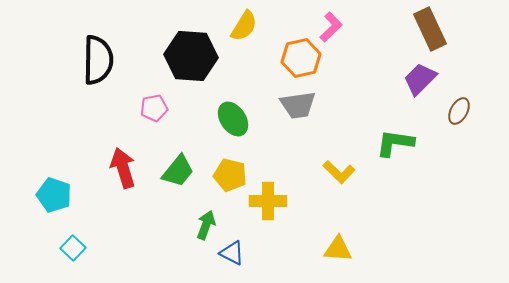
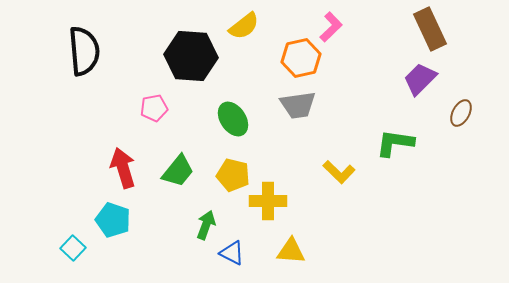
yellow semicircle: rotated 20 degrees clockwise
black semicircle: moved 14 px left, 9 px up; rotated 6 degrees counterclockwise
brown ellipse: moved 2 px right, 2 px down
yellow pentagon: moved 3 px right
cyan pentagon: moved 59 px right, 25 px down
yellow triangle: moved 47 px left, 2 px down
